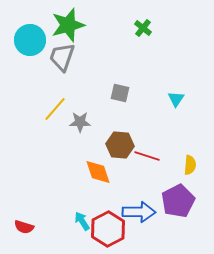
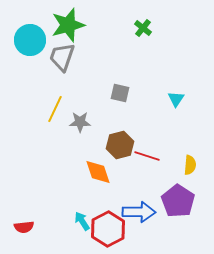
yellow line: rotated 16 degrees counterclockwise
brown hexagon: rotated 20 degrees counterclockwise
purple pentagon: rotated 12 degrees counterclockwise
red semicircle: rotated 24 degrees counterclockwise
